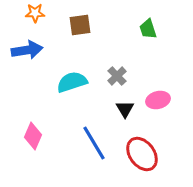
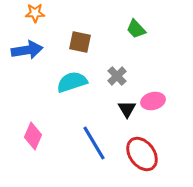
brown square: moved 17 px down; rotated 20 degrees clockwise
green trapezoid: moved 12 px left; rotated 25 degrees counterclockwise
pink ellipse: moved 5 px left, 1 px down
black triangle: moved 2 px right
